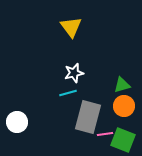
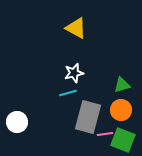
yellow triangle: moved 5 px right, 1 px down; rotated 25 degrees counterclockwise
orange circle: moved 3 px left, 4 px down
